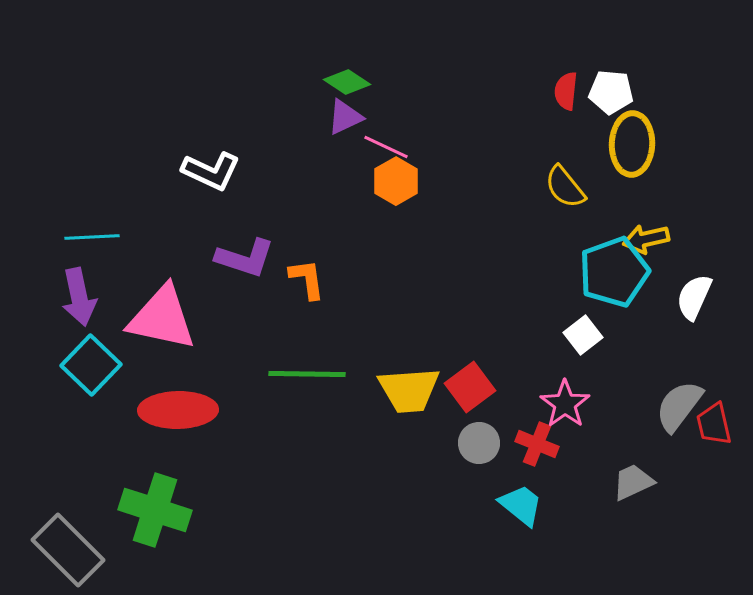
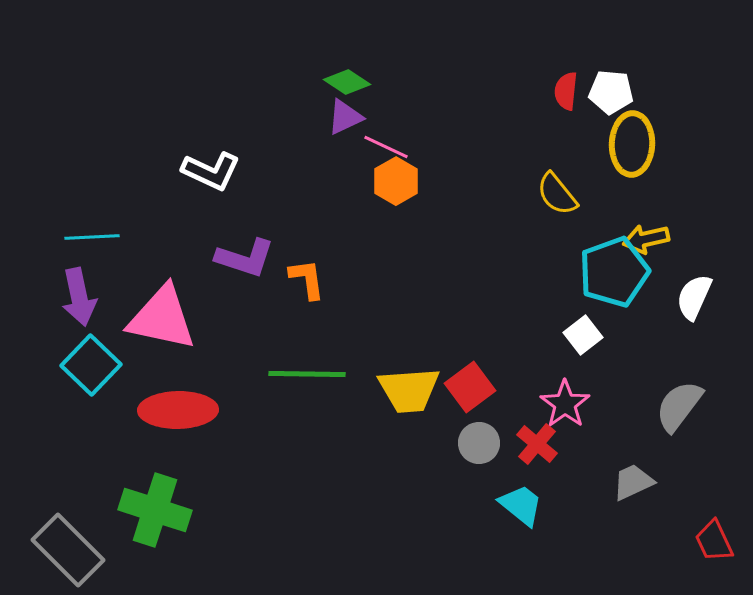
yellow semicircle: moved 8 px left, 7 px down
red trapezoid: moved 117 px down; rotated 12 degrees counterclockwise
red cross: rotated 18 degrees clockwise
